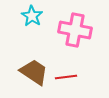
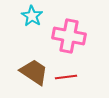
pink cross: moved 6 px left, 6 px down
